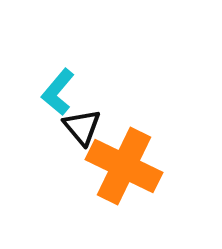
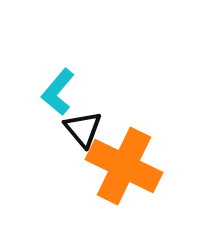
black triangle: moved 1 px right, 2 px down
